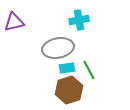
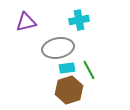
purple triangle: moved 12 px right
